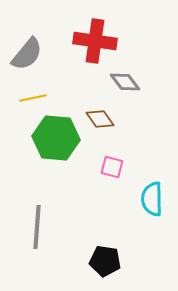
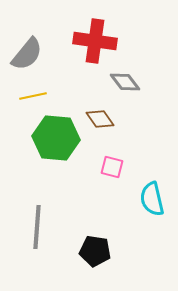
yellow line: moved 2 px up
cyan semicircle: rotated 12 degrees counterclockwise
black pentagon: moved 10 px left, 10 px up
